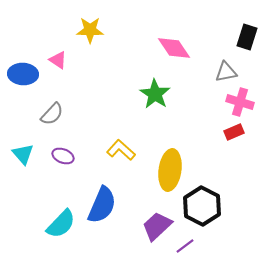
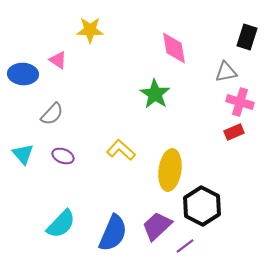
pink diamond: rotated 24 degrees clockwise
blue semicircle: moved 11 px right, 28 px down
